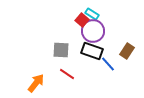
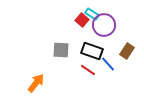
purple circle: moved 11 px right, 6 px up
red line: moved 21 px right, 4 px up
